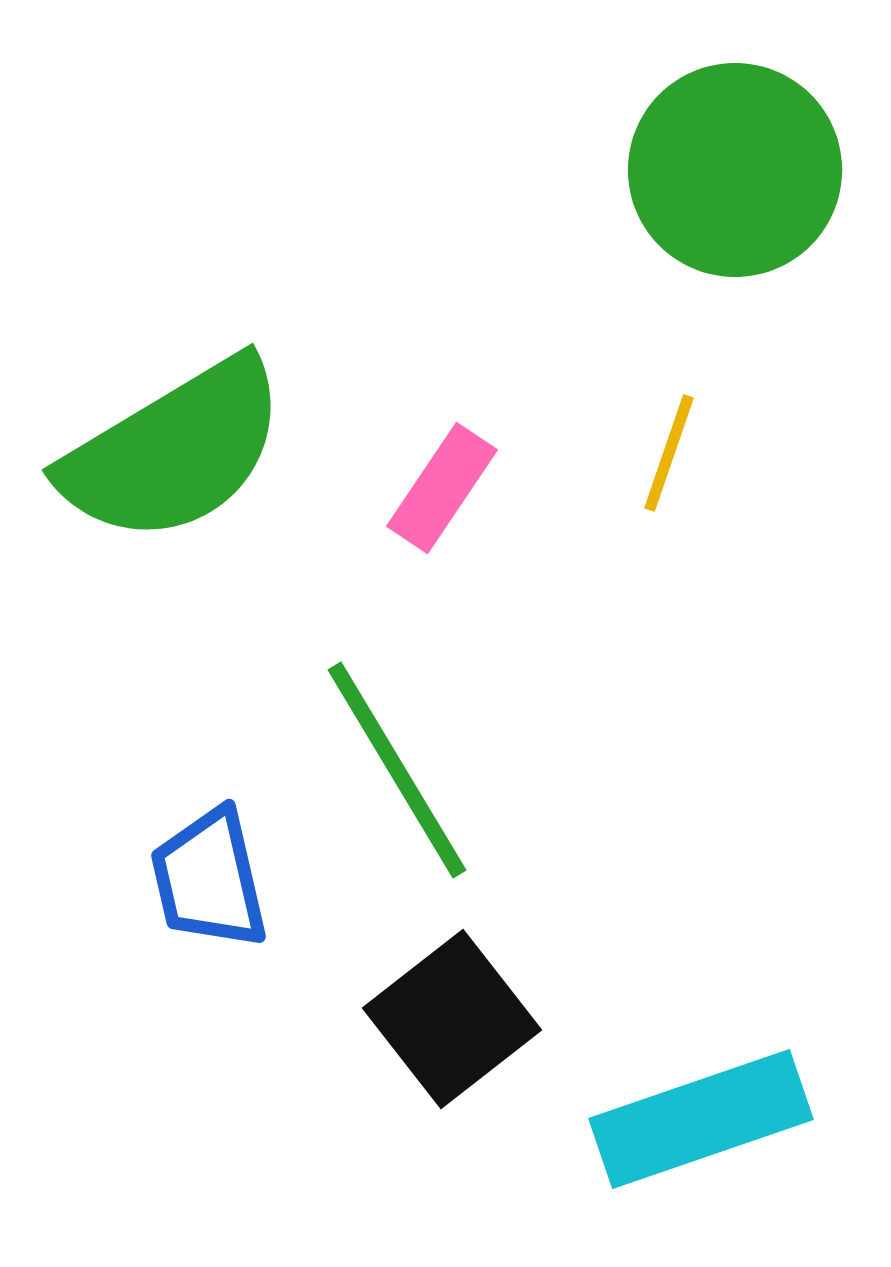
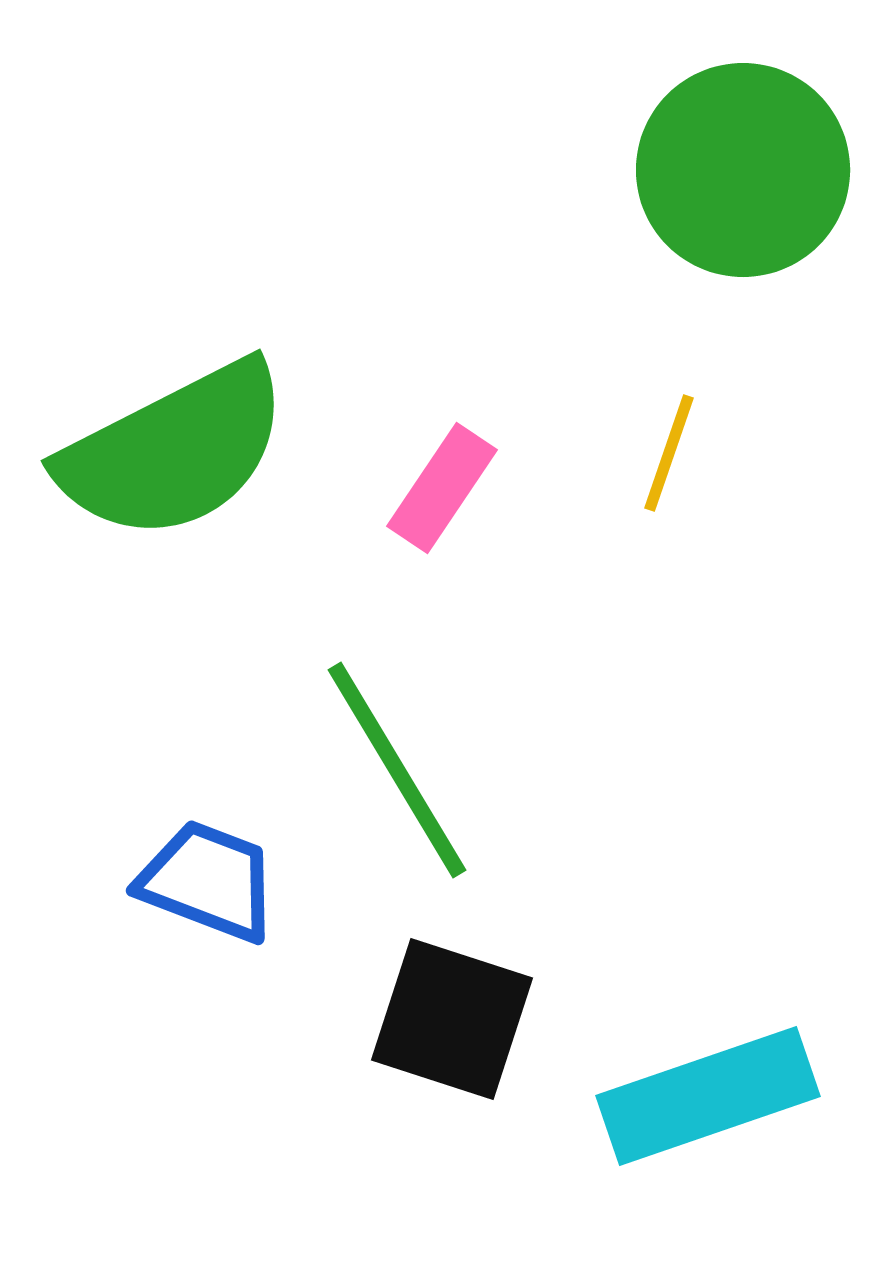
green circle: moved 8 px right
green semicircle: rotated 4 degrees clockwise
blue trapezoid: moved 1 px left, 2 px down; rotated 124 degrees clockwise
black square: rotated 34 degrees counterclockwise
cyan rectangle: moved 7 px right, 23 px up
